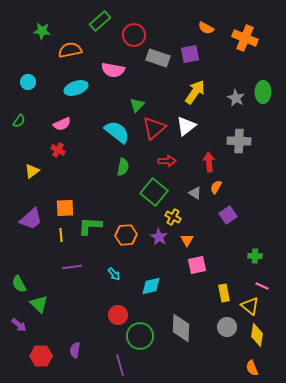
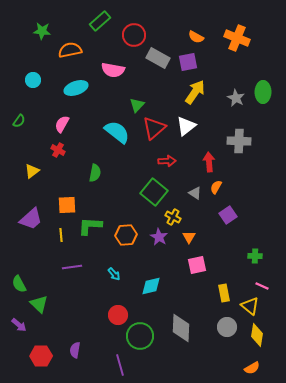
orange semicircle at (206, 28): moved 10 px left, 9 px down
orange cross at (245, 38): moved 8 px left
purple square at (190, 54): moved 2 px left, 8 px down
gray rectangle at (158, 58): rotated 10 degrees clockwise
cyan circle at (28, 82): moved 5 px right, 2 px up
pink semicircle at (62, 124): rotated 144 degrees clockwise
green semicircle at (123, 167): moved 28 px left, 6 px down
orange square at (65, 208): moved 2 px right, 3 px up
orange triangle at (187, 240): moved 2 px right, 3 px up
orange semicircle at (252, 368): rotated 98 degrees counterclockwise
